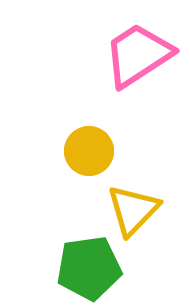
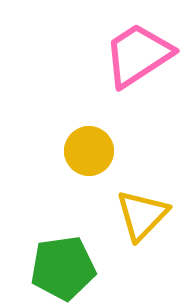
yellow triangle: moved 9 px right, 5 px down
green pentagon: moved 26 px left
